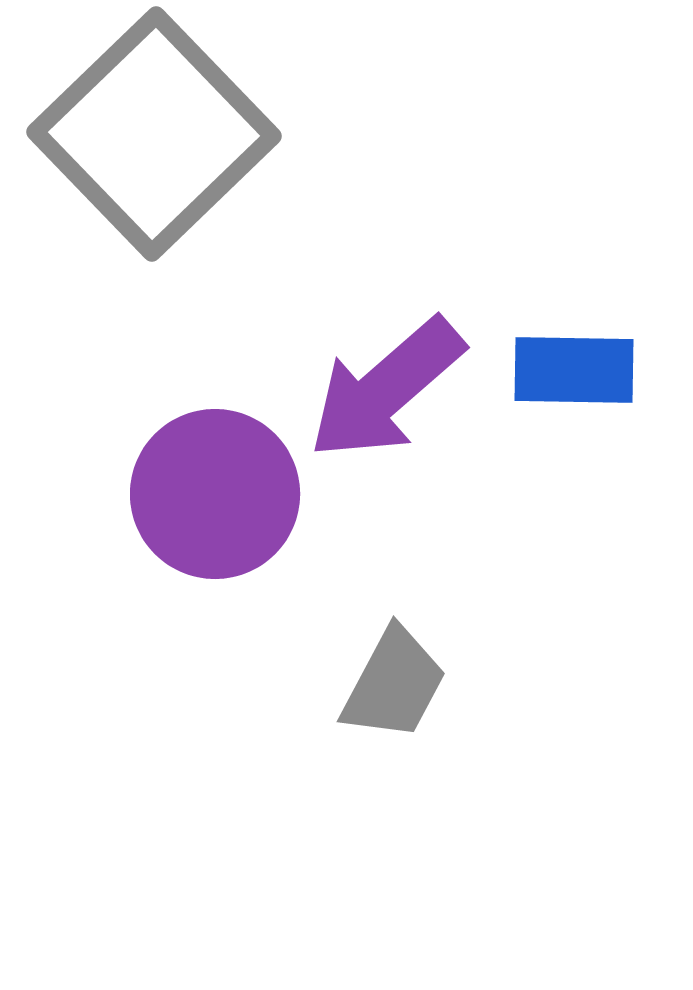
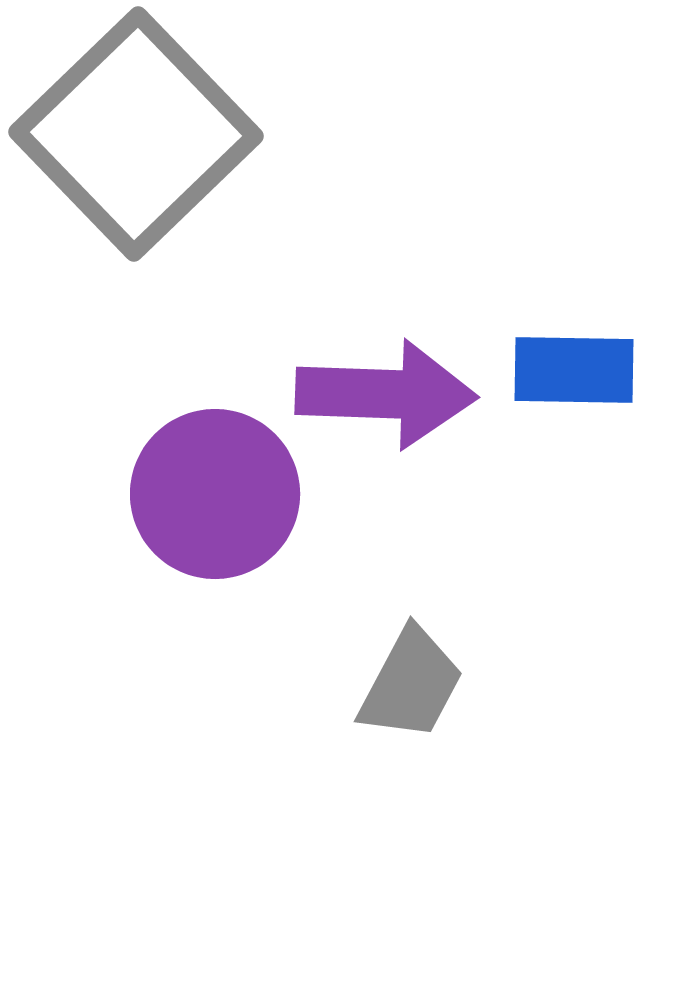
gray square: moved 18 px left
purple arrow: moved 5 px down; rotated 137 degrees counterclockwise
gray trapezoid: moved 17 px right
